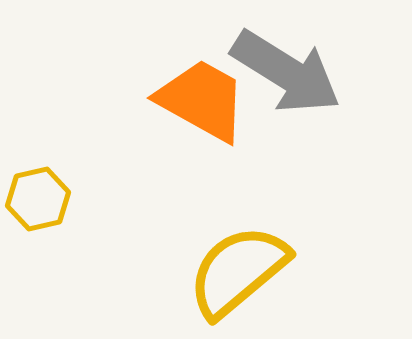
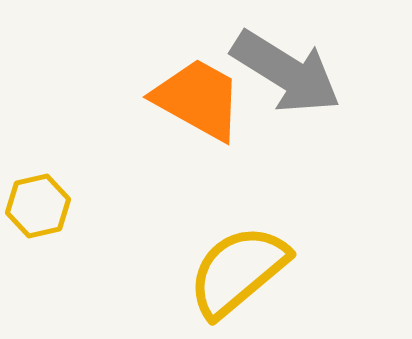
orange trapezoid: moved 4 px left, 1 px up
yellow hexagon: moved 7 px down
